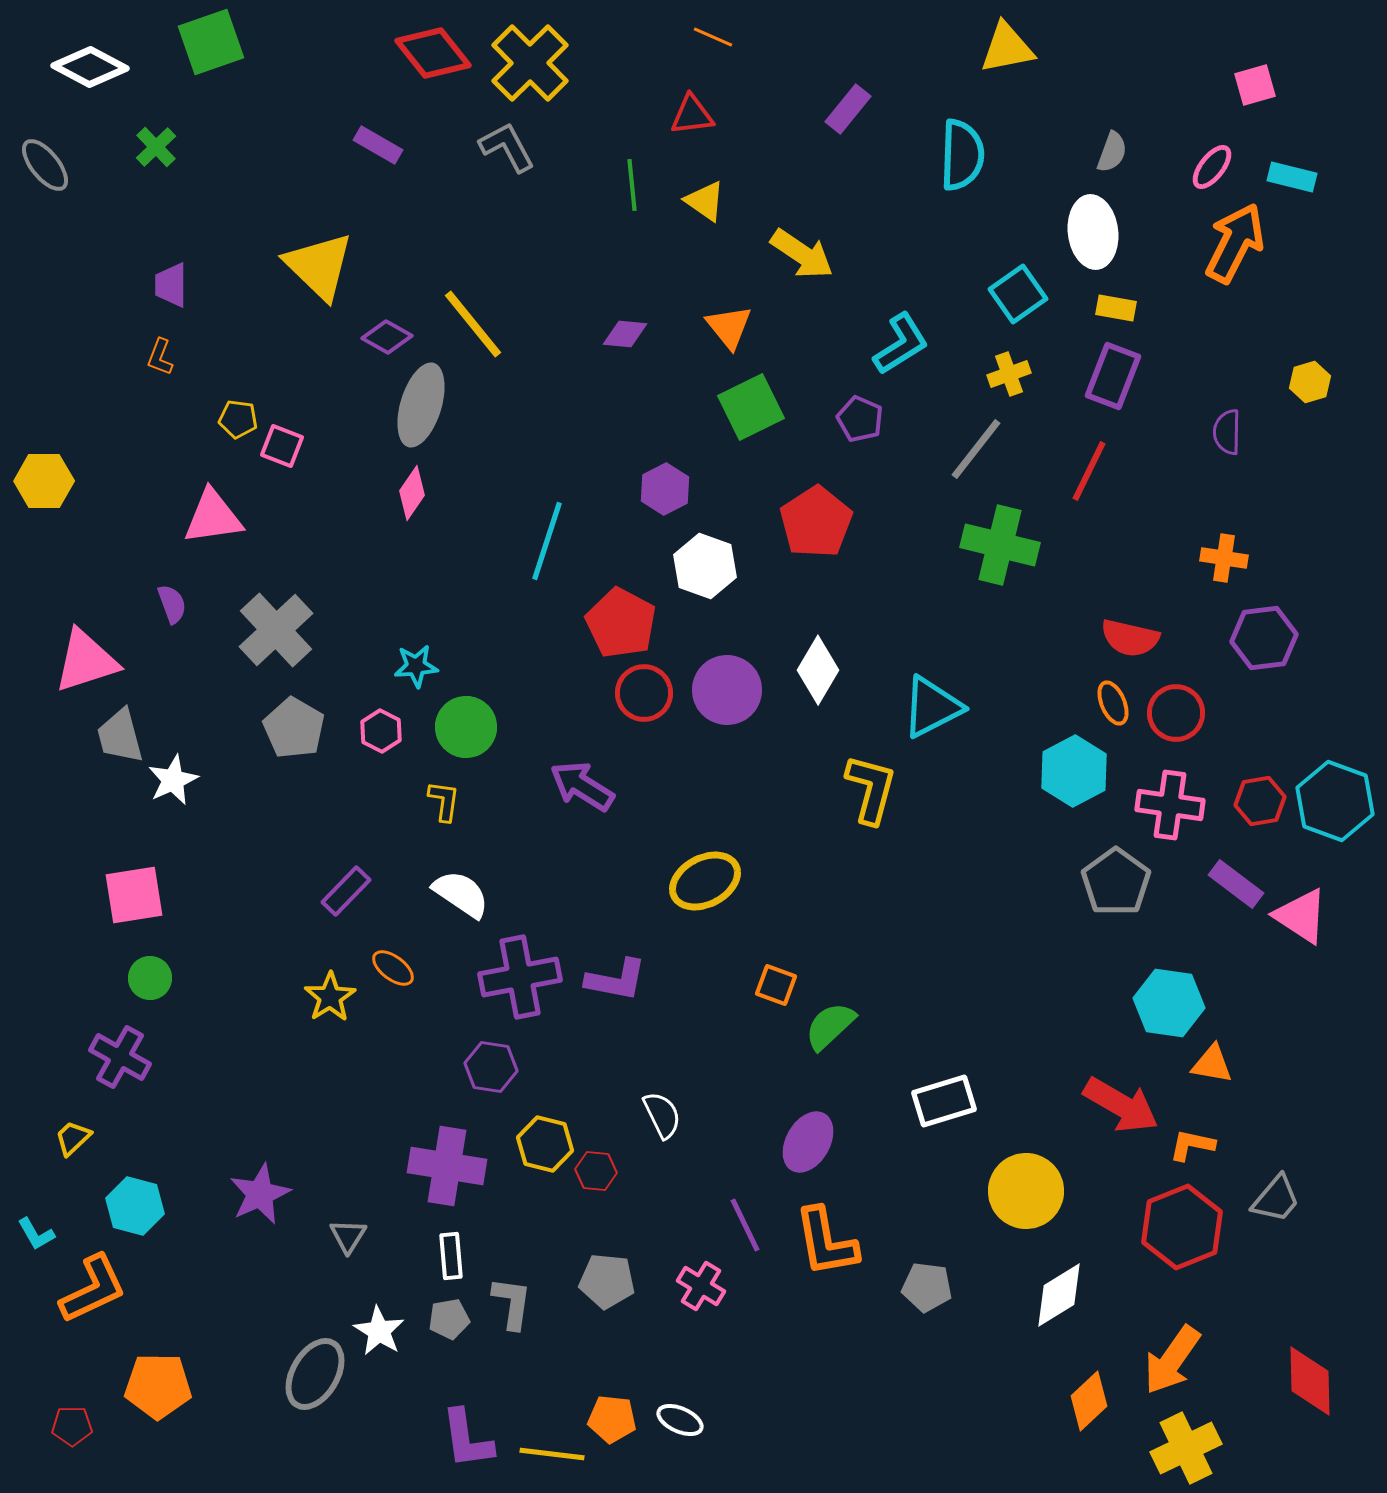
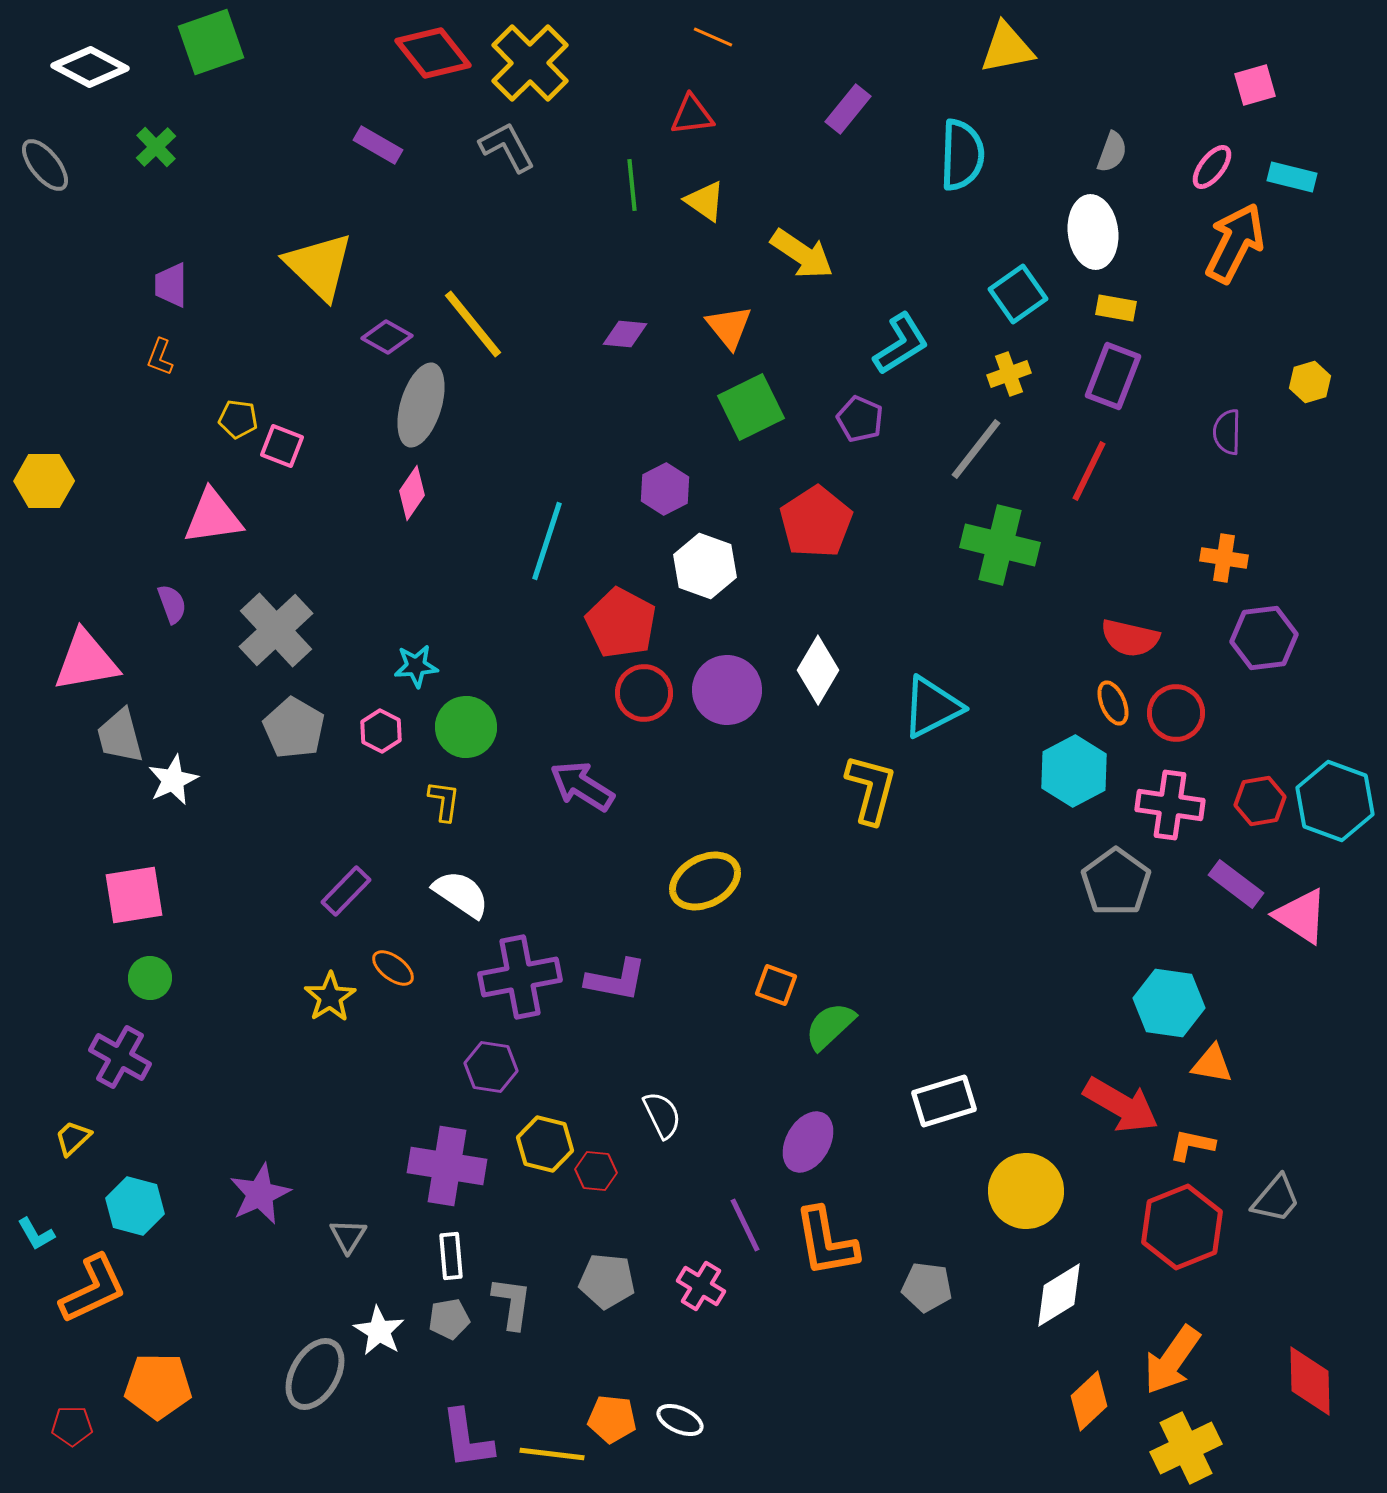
pink triangle at (86, 661): rotated 8 degrees clockwise
